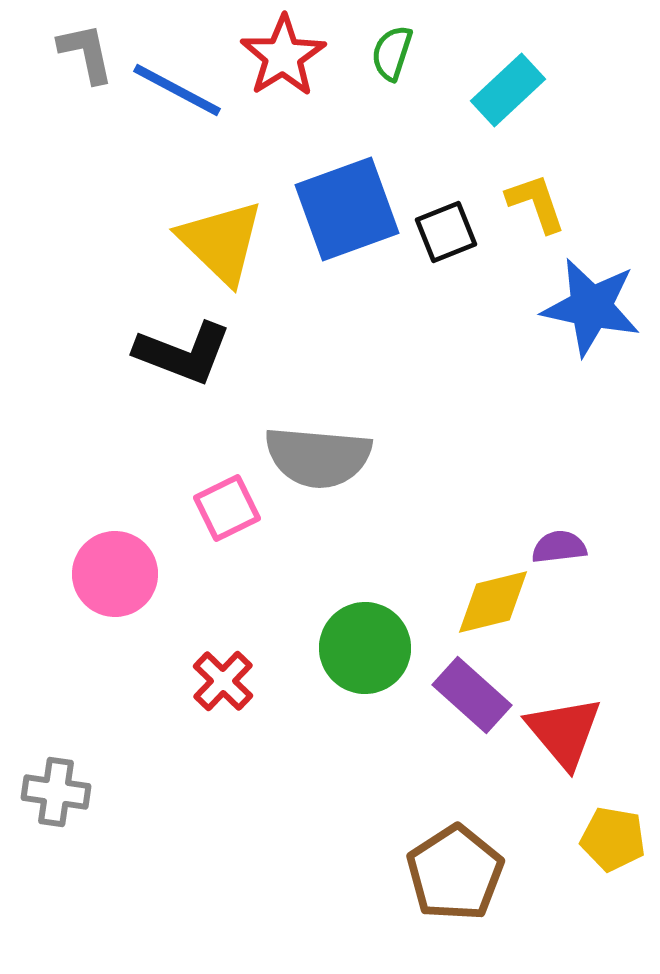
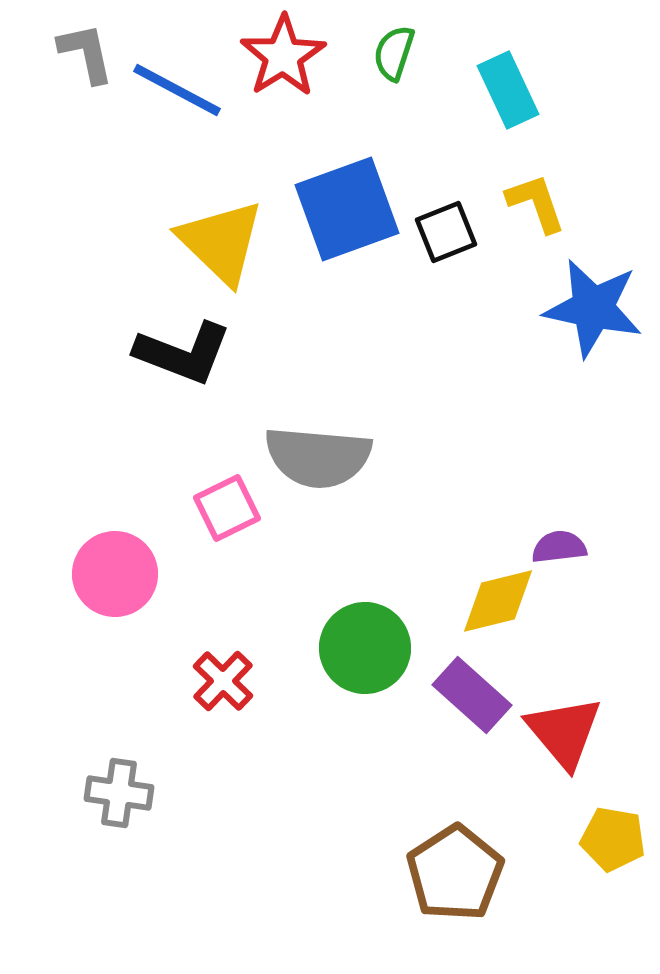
green semicircle: moved 2 px right
cyan rectangle: rotated 72 degrees counterclockwise
blue star: moved 2 px right, 1 px down
yellow diamond: moved 5 px right, 1 px up
gray cross: moved 63 px right, 1 px down
